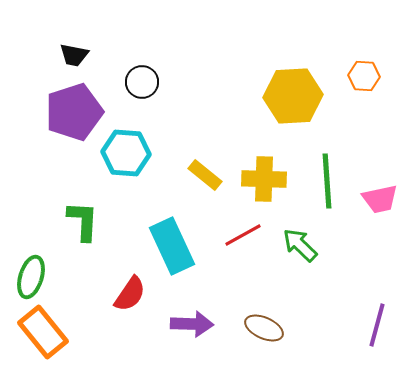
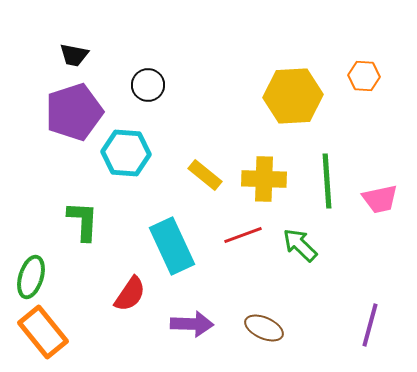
black circle: moved 6 px right, 3 px down
red line: rotated 9 degrees clockwise
purple line: moved 7 px left
